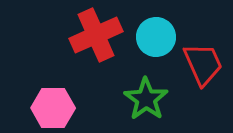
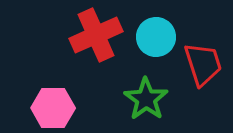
red trapezoid: rotated 6 degrees clockwise
